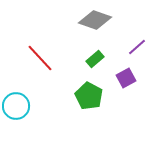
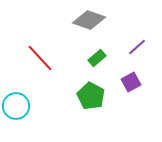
gray diamond: moved 6 px left
green rectangle: moved 2 px right, 1 px up
purple square: moved 5 px right, 4 px down
green pentagon: moved 2 px right
